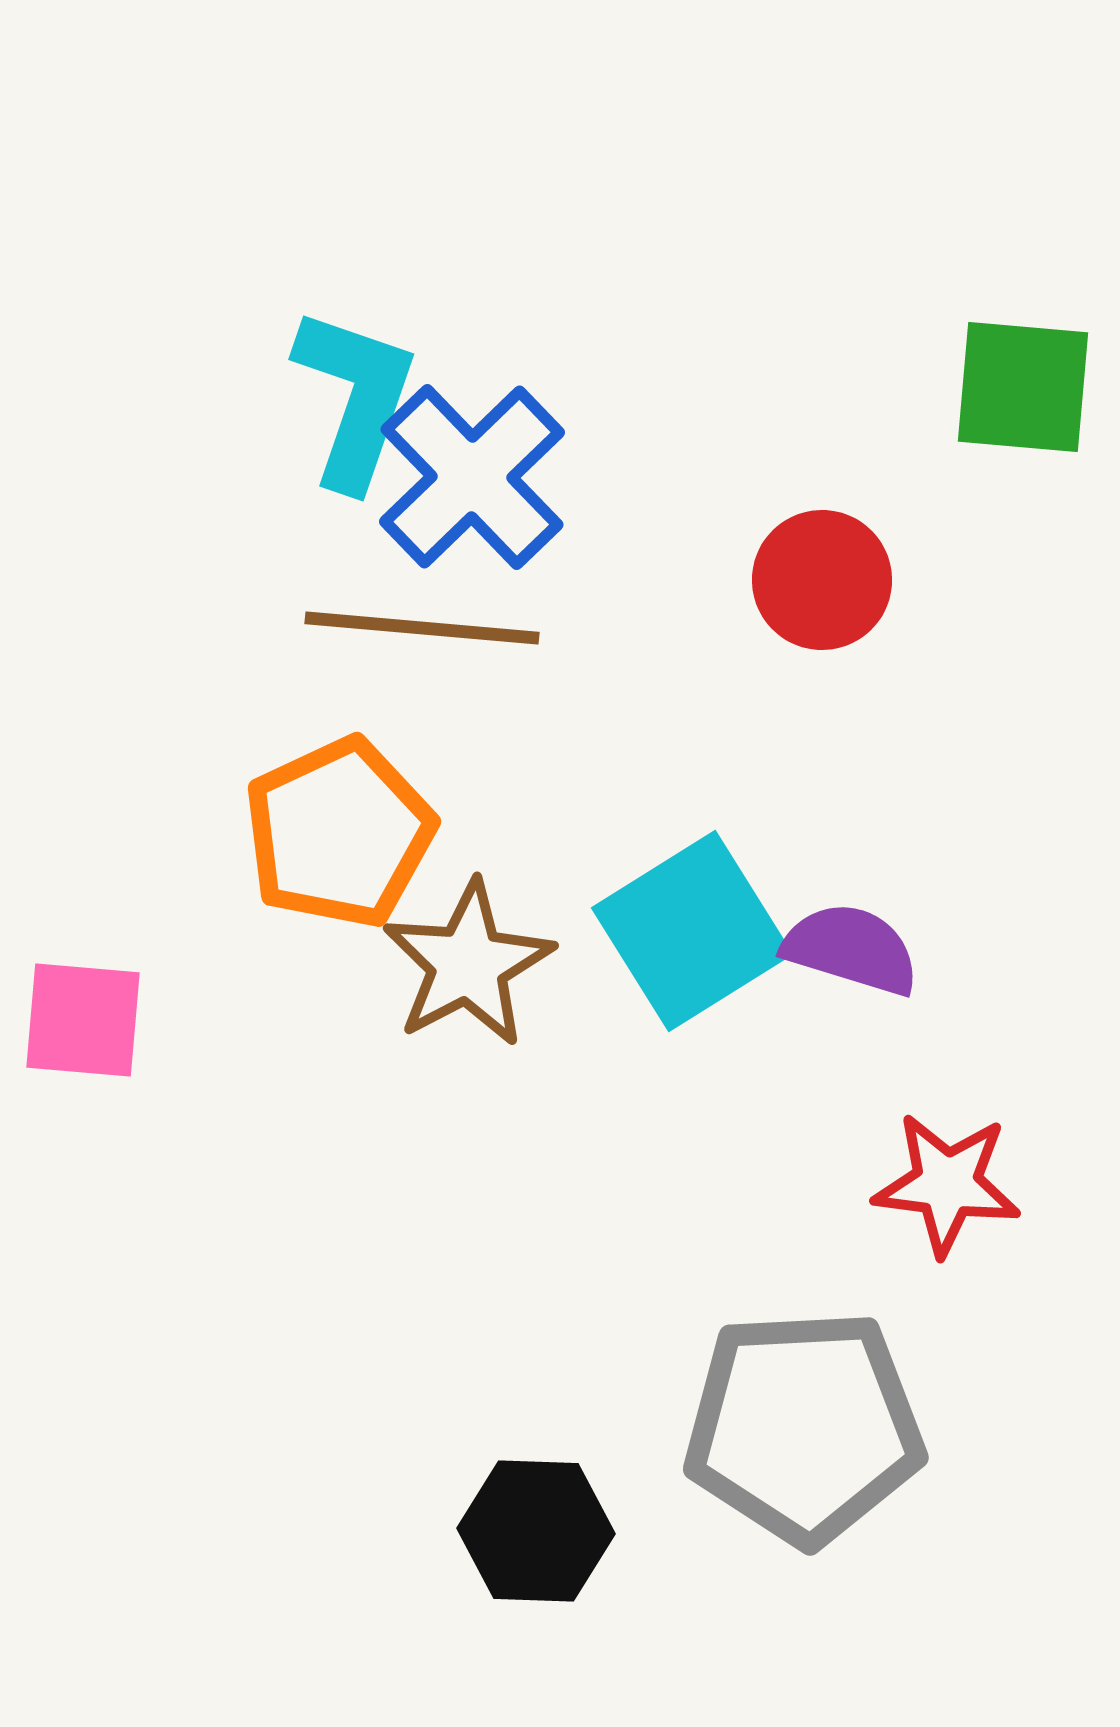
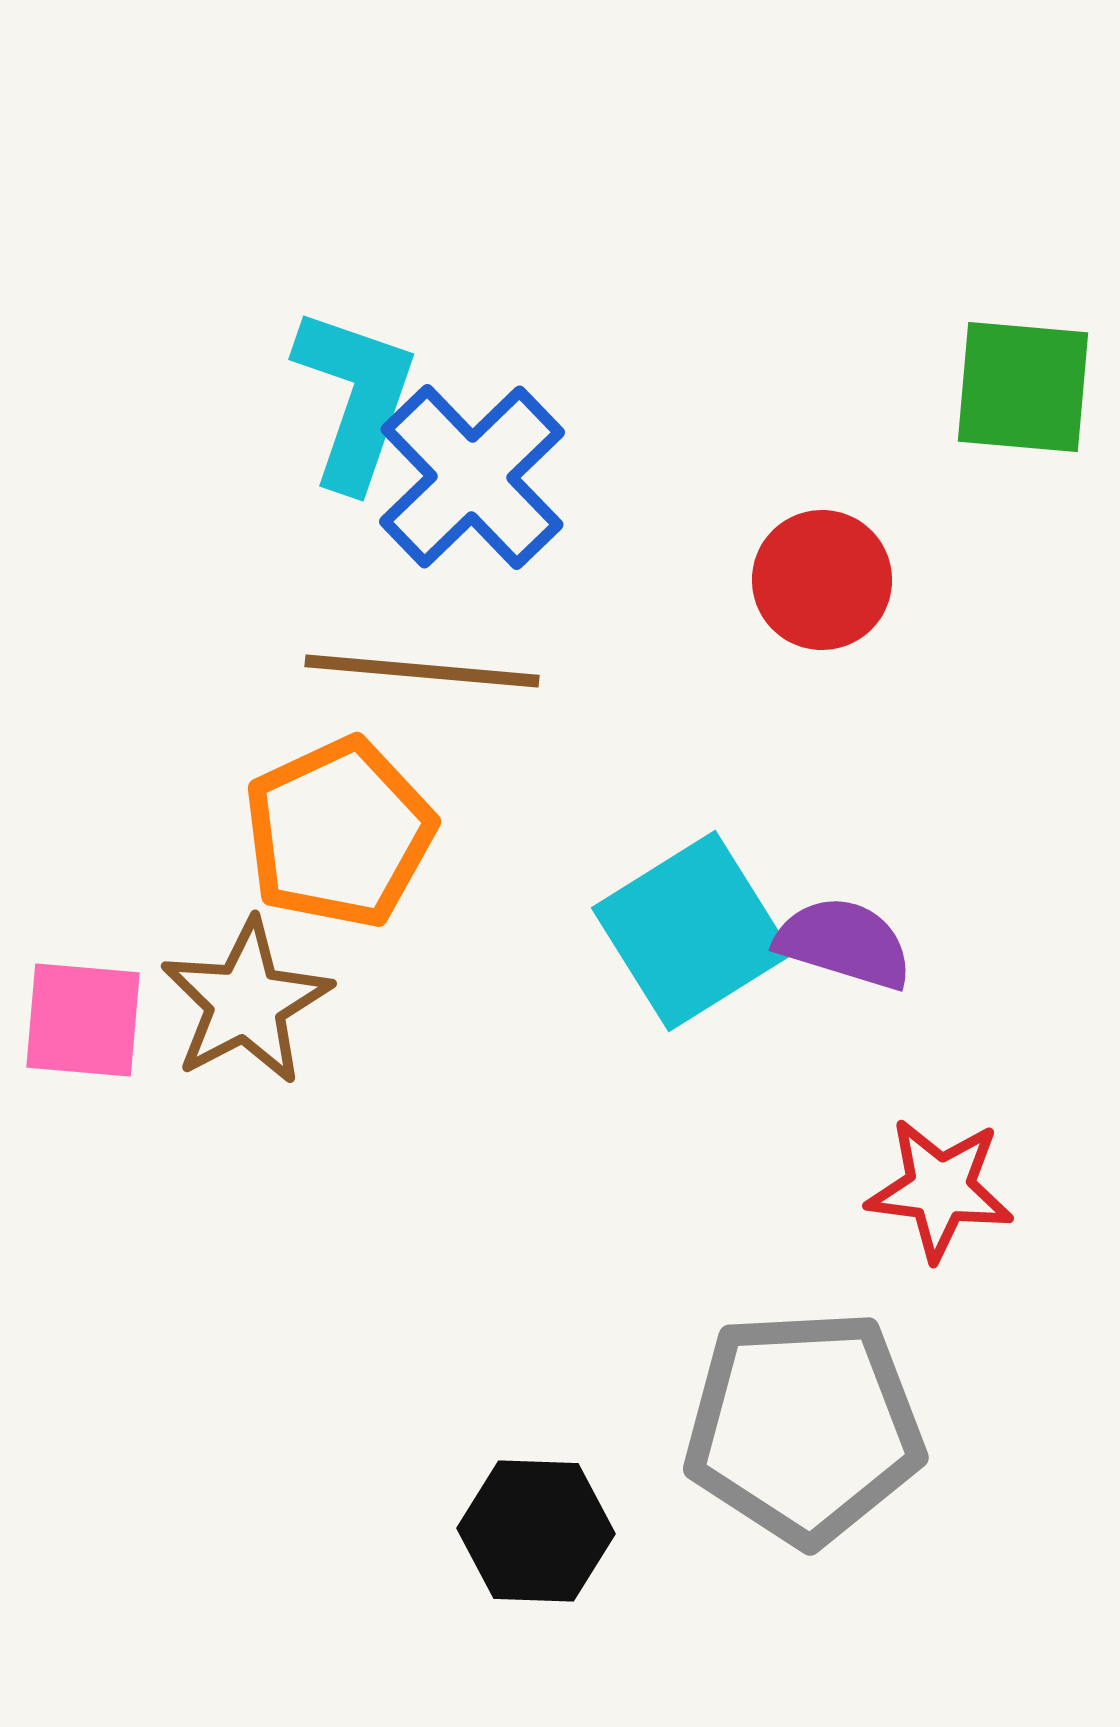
brown line: moved 43 px down
purple semicircle: moved 7 px left, 6 px up
brown star: moved 222 px left, 38 px down
red star: moved 7 px left, 5 px down
